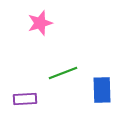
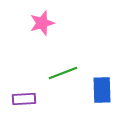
pink star: moved 2 px right
purple rectangle: moved 1 px left
